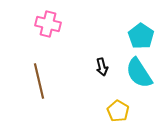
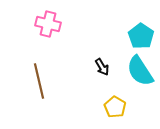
black arrow: rotated 18 degrees counterclockwise
cyan semicircle: moved 1 px right, 2 px up
yellow pentagon: moved 3 px left, 4 px up
